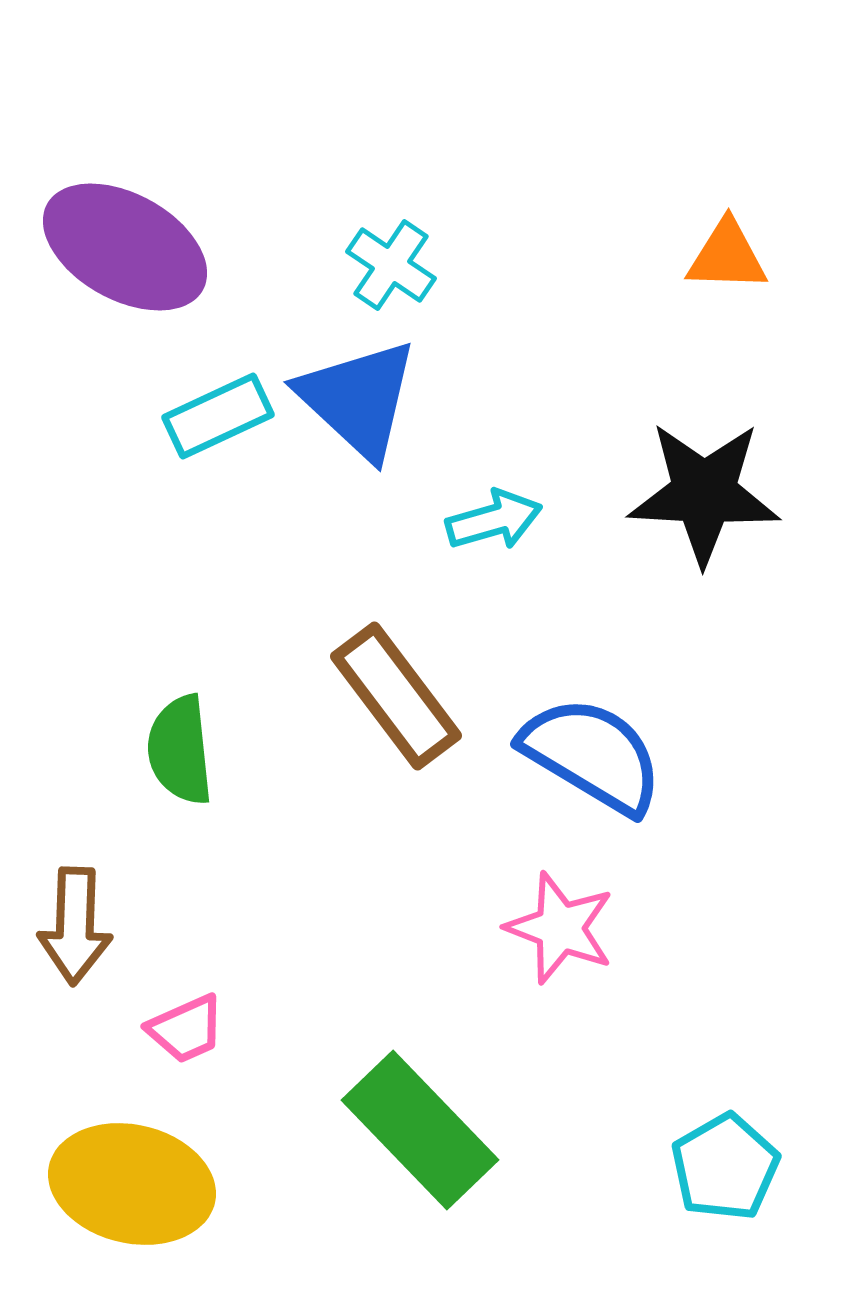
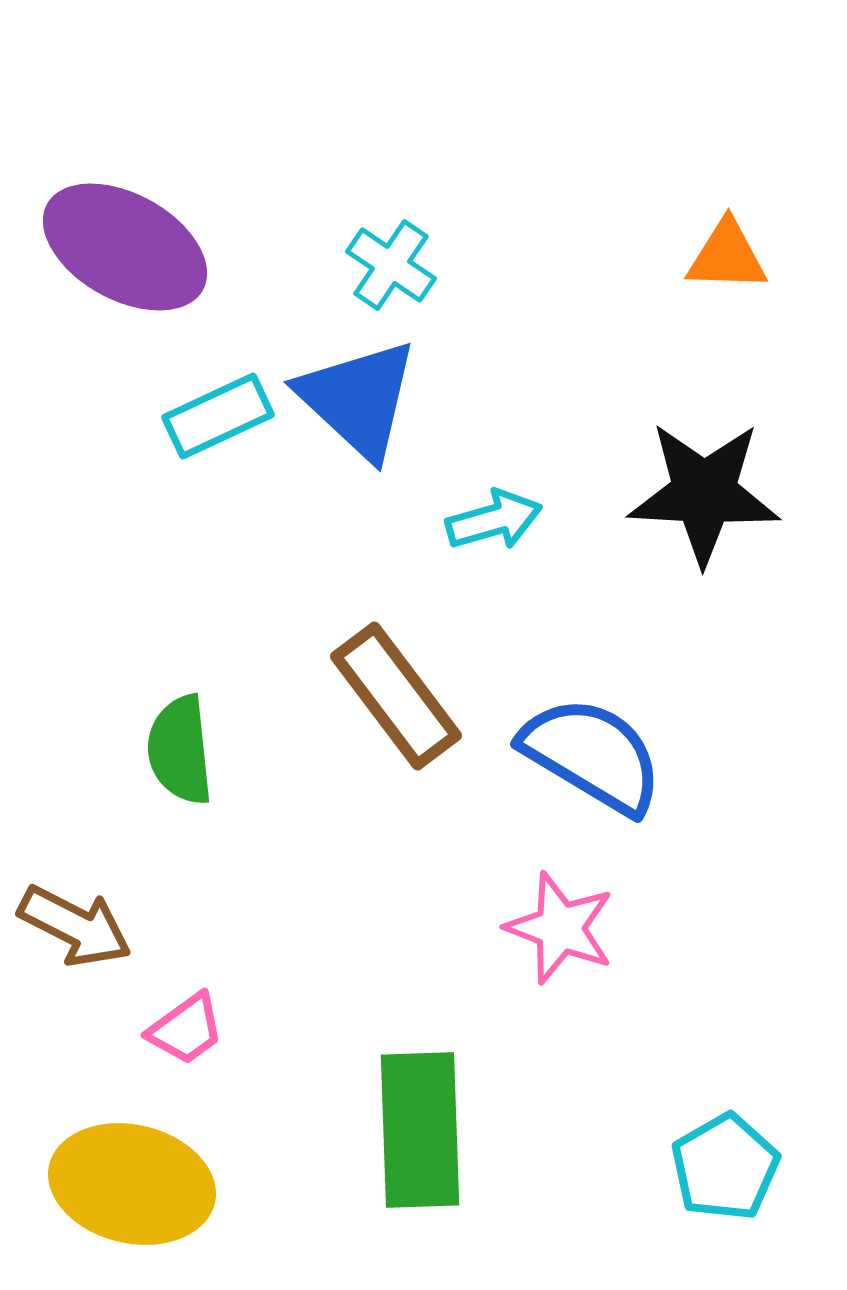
brown arrow: rotated 65 degrees counterclockwise
pink trapezoid: rotated 12 degrees counterclockwise
green rectangle: rotated 42 degrees clockwise
